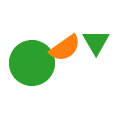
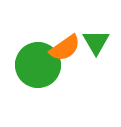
green circle: moved 6 px right, 2 px down
